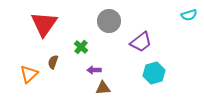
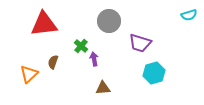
red triangle: rotated 48 degrees clockwise
purple trapezoid: moved 1 px left, 1 px down; rotated 55 degrees clockwise
green cross: moved 1 px up
purple arrow: moved 11 px up; rotated 80 degrees clockwise
